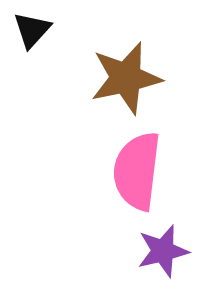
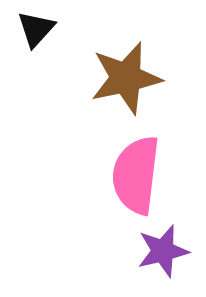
black triangle: moved 4 px right, 1 px up
pink semicircle: moved 1 px left, 4 px down
